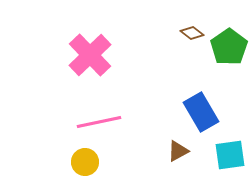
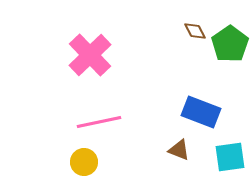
brown diamond: moved 3 px right, 2 px up; rotated 25 degrees clockwise
green pentagon: moved 1 px right, 3 px up
blue rectangle: rotated 39 degrees counterclockwise
brown triangle: moved 1 px right, 1 px up; rotated 50 degrees clockwise
cyan square: moved 2 px down
yellow circle: moved 1 px left
